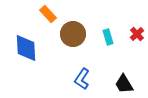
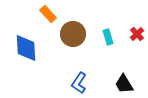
blue L-shape: moved 3 px left, 4 px down
